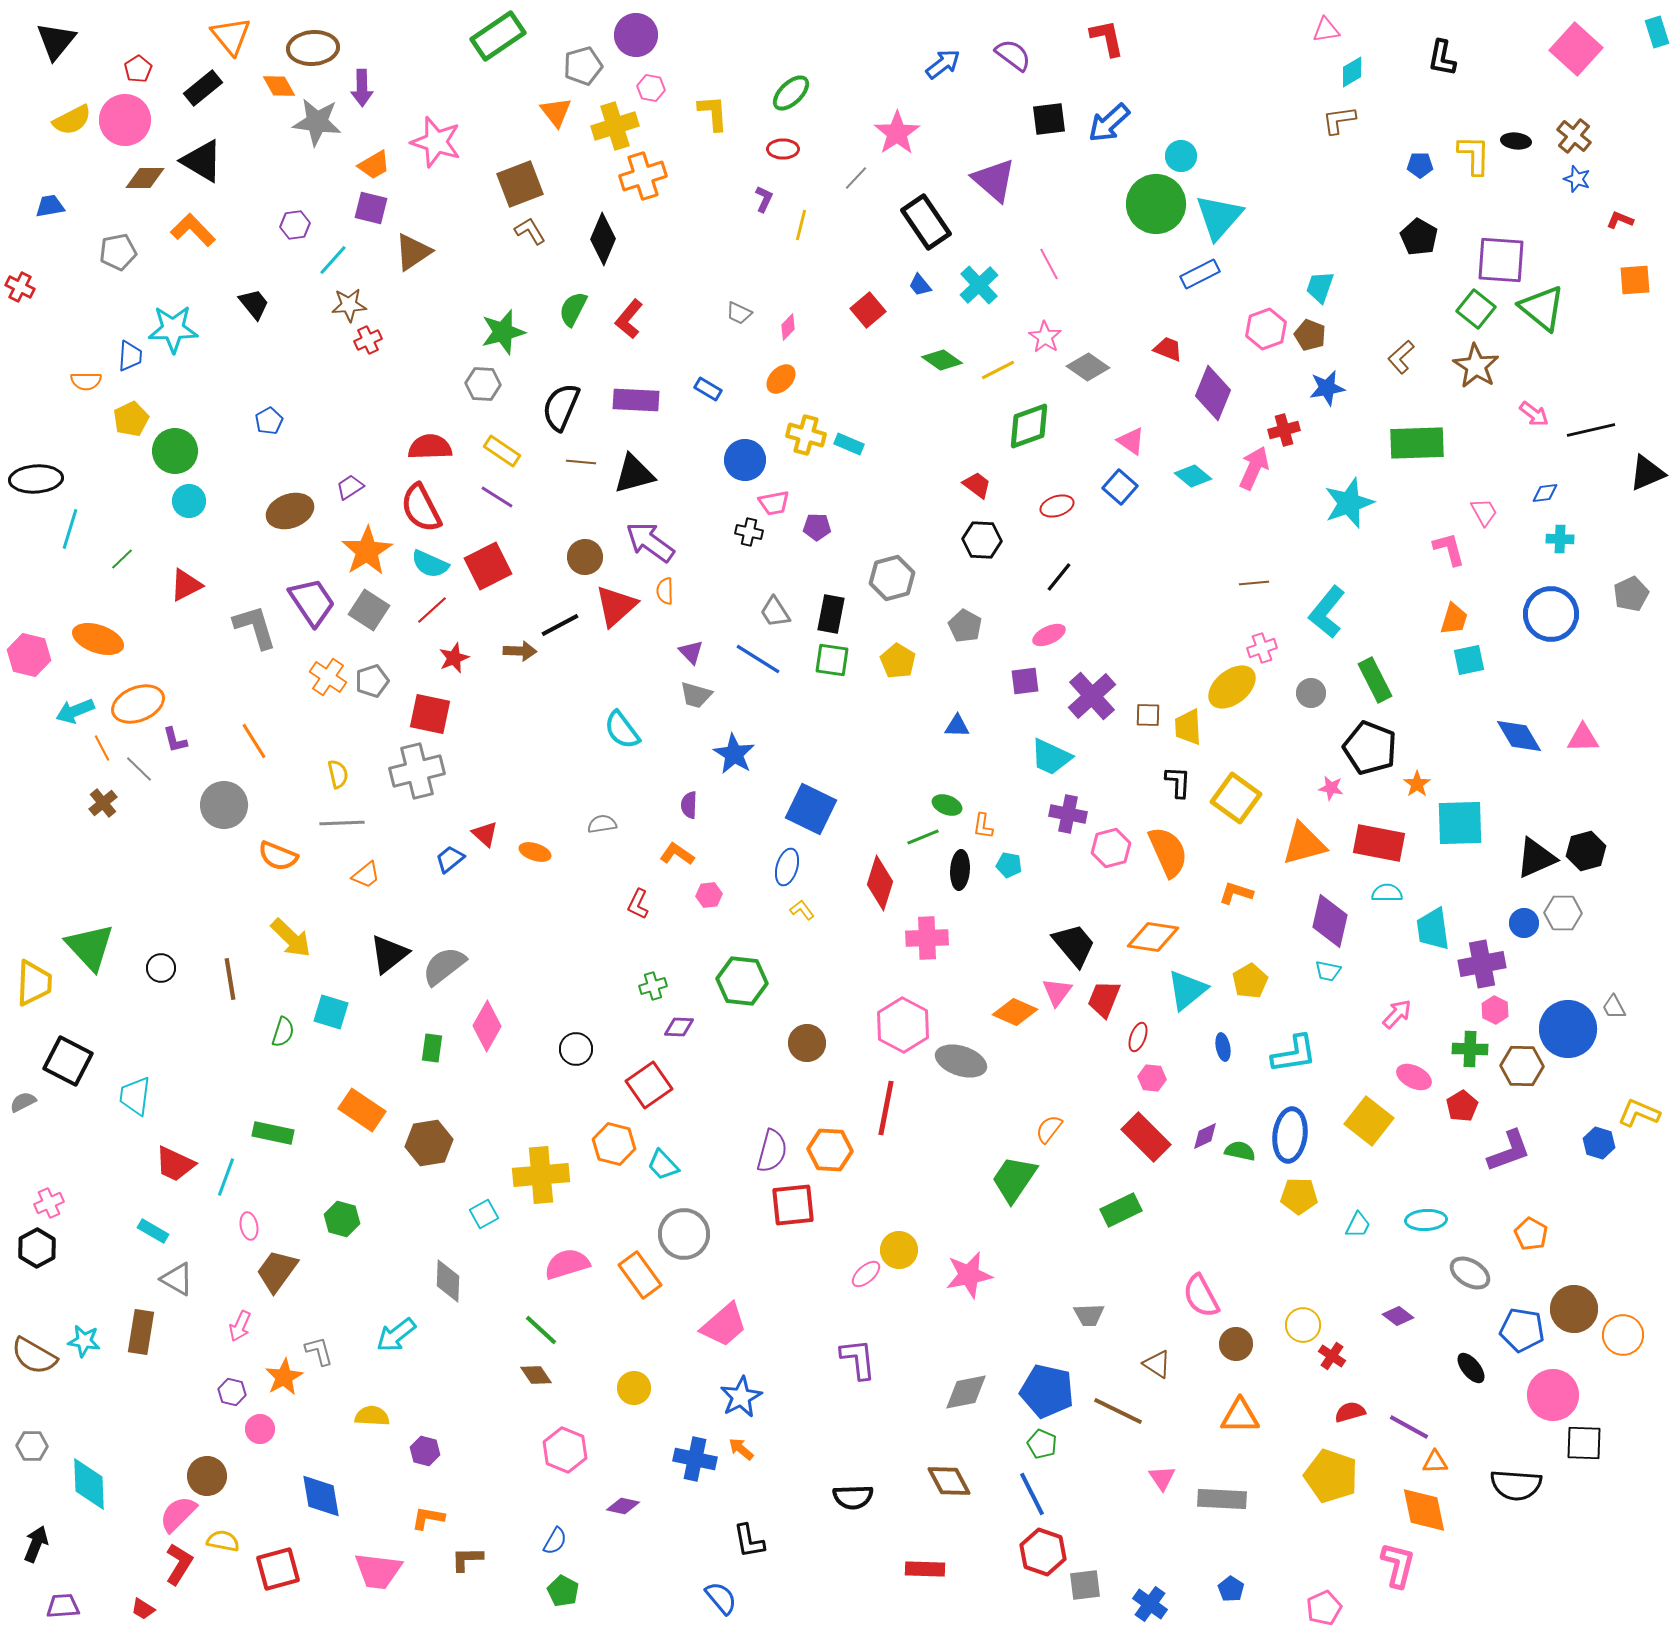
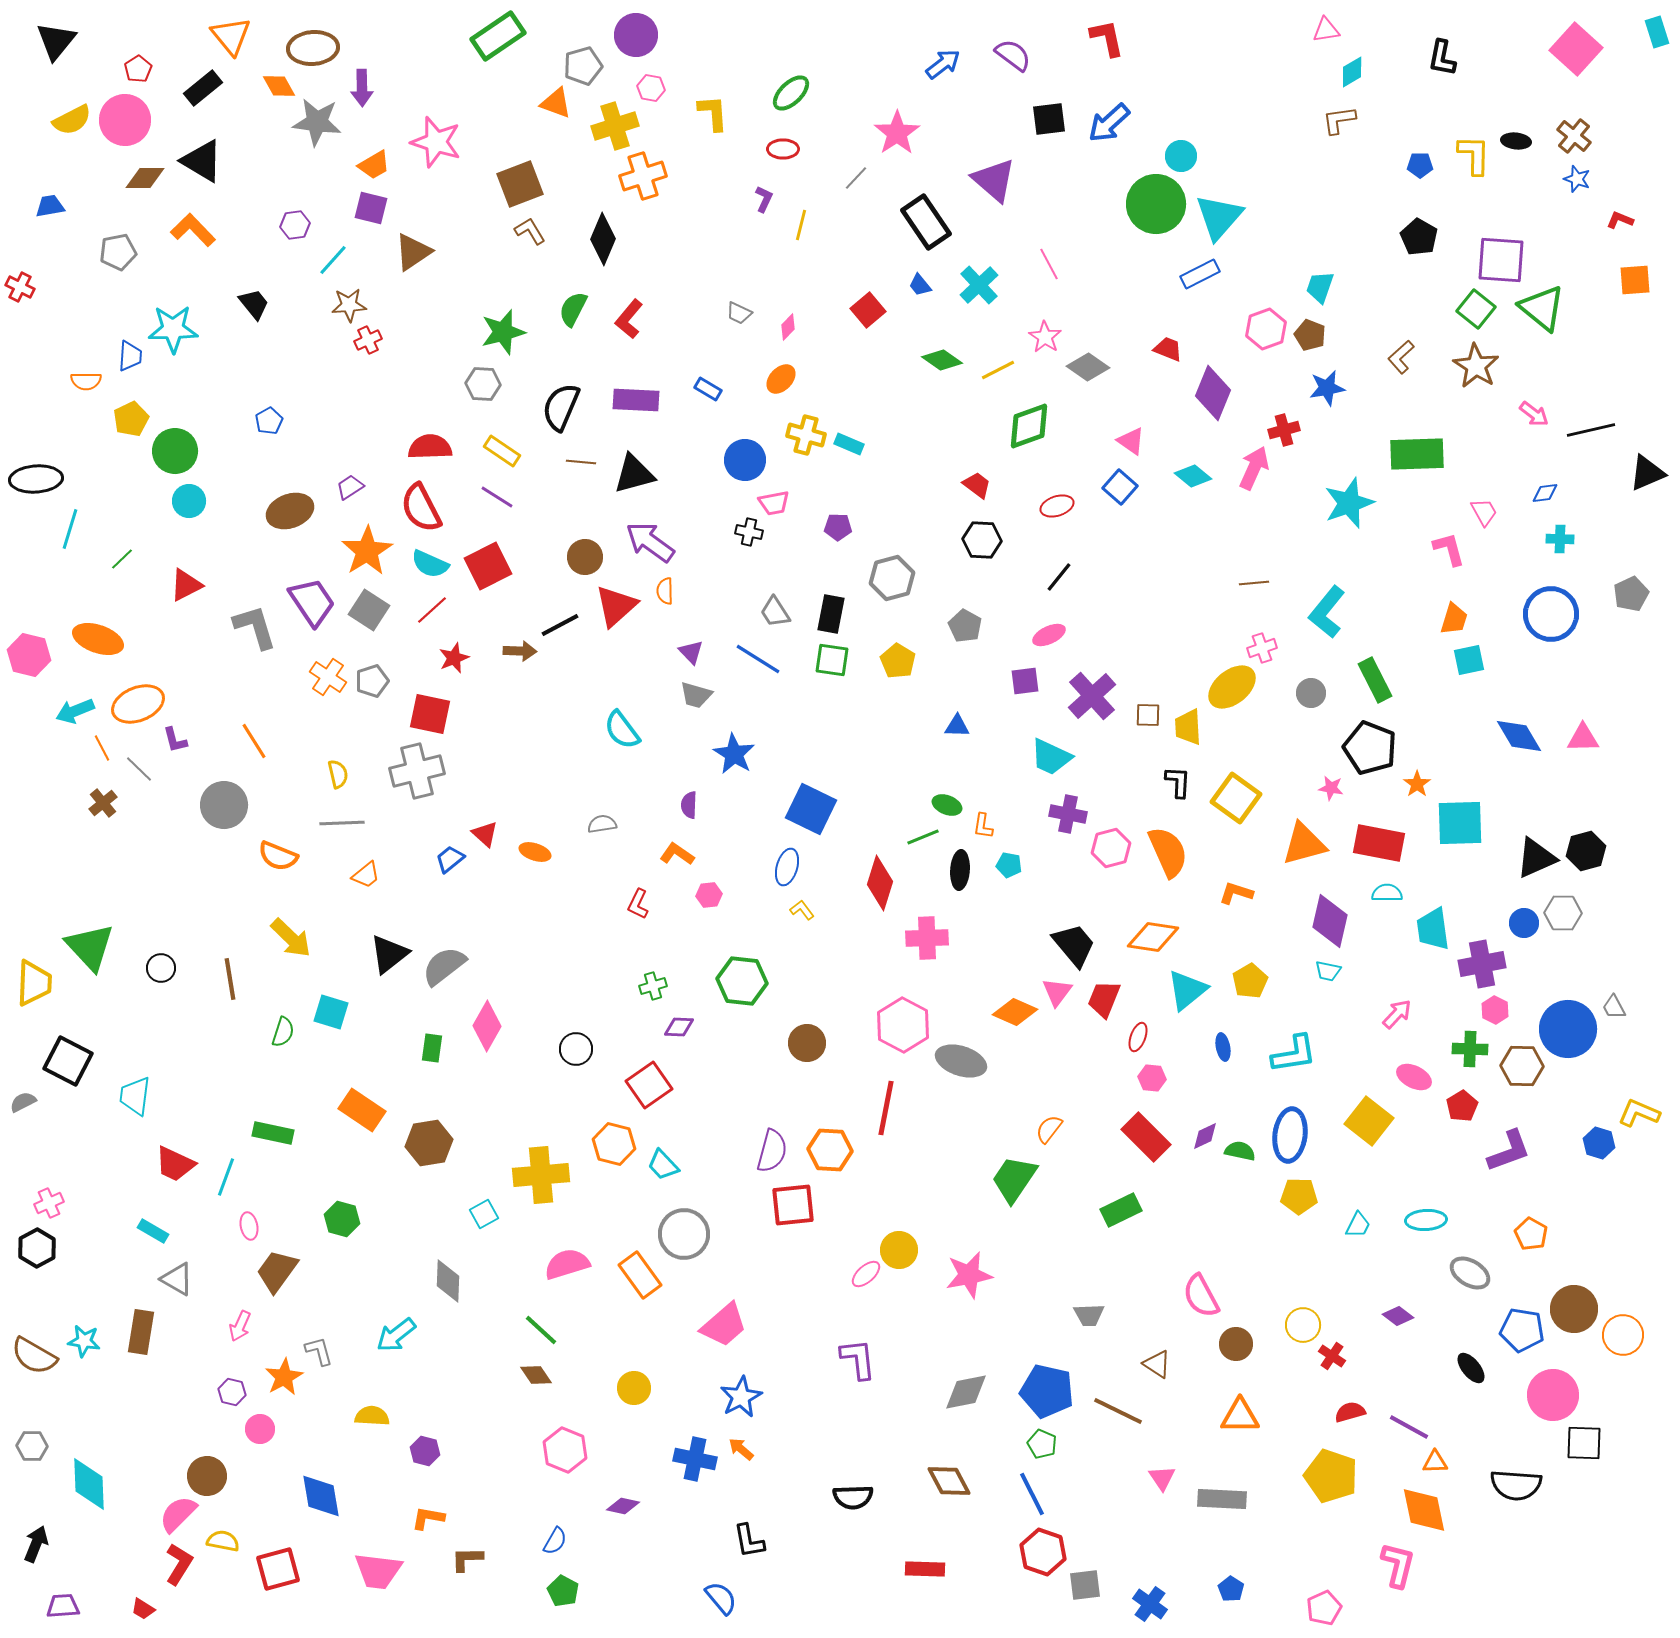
orange triangle at (556, 112): moved 9 px up; rotated 32 degrees counterclockwise
green rectangle at (1417, 443): moved 11 px down
purple pentagon at (817, 527): moved 21 px right
